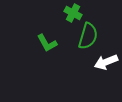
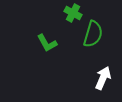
green semicircle: moved 5 px right, 2 px up
white arrow: moved 3 px left, 16 px down; rotated 135 degrees clockwise
